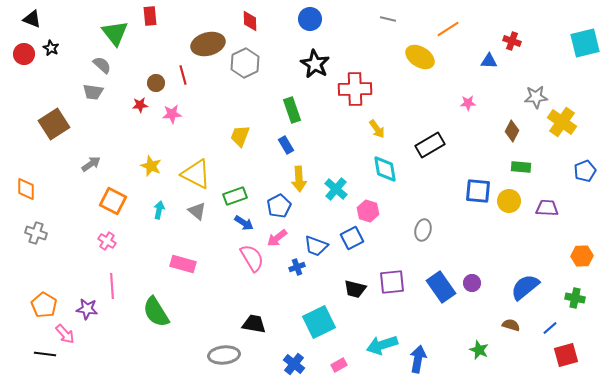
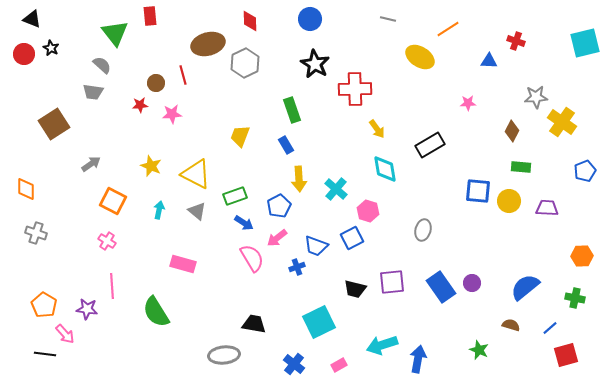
red cross at (512, 41): moved 4 px right
